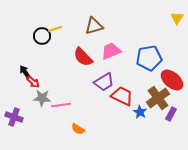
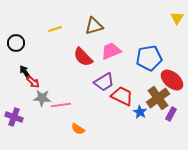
black circle: moved 26 px left, 7 px down
